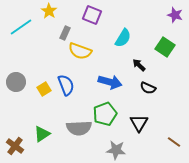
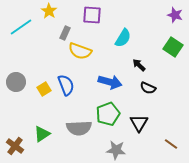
purple square: rotated 18 degrees counterclockwise
green square: moved 8 px right
green pentagon: moved 3 px right
brown line: moved 3 px left, 2 px down
